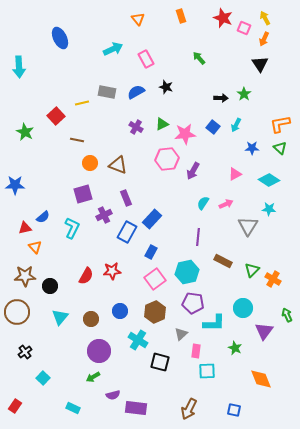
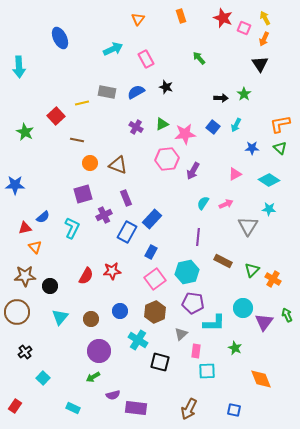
orange triangle at (138, 19): rotated 16 degrees clockwise
purple triangle at (264, 331): moved 9 px up
